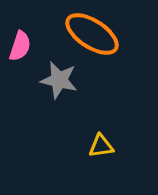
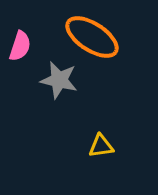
orange ellipse: moved 3 px down
